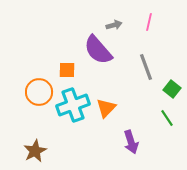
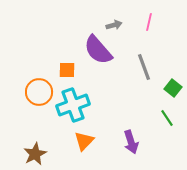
gray line: moved 2 px left
green square: moved 1 px right, 1 px up
orange triangle: moved 22 px left, 33 px down
brown star: moved 3 px down
